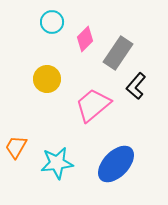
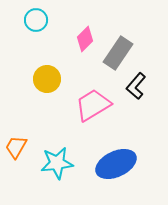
cyan circle: moved 16 px left, 2 px up
pink trapezoid: rotated 9 degrees clockwise
blue ellipse: rotated 21 degrees clockwise
